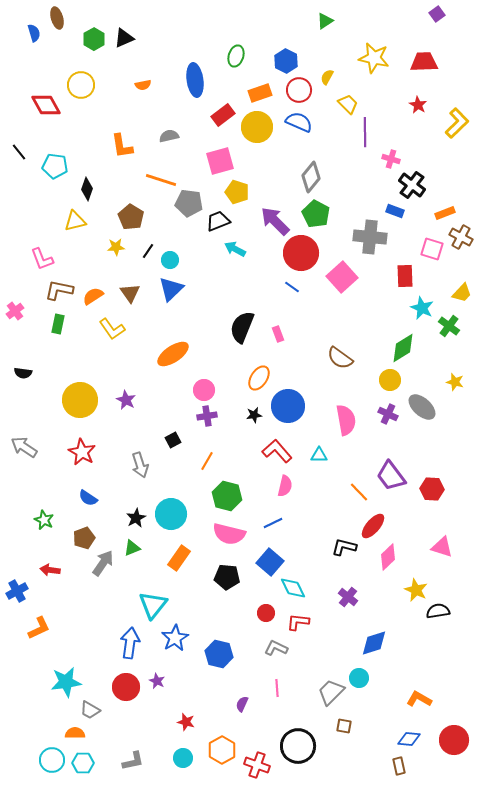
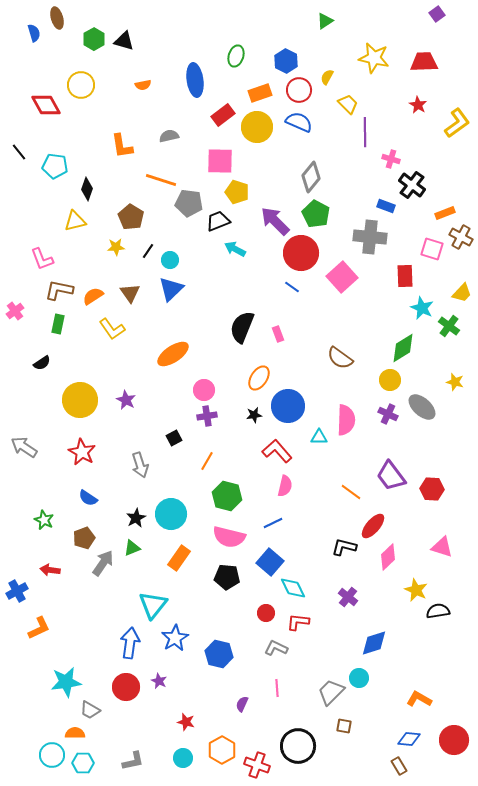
black triangle at (124, 38): moved 3 px down; rotated 40 degrees clockwise
yellow L-shape at (457, 123): rotated 8 degrees clockwise
pink square at (220, 161): rotated 16 degrees clockwise
blue rectangle at (395, 211): moved 9 px left, 5 px up
black semicircle at (23, 373): moved 19 px right, 10 px up; rotated 42 degrees counterclockwise
pink semicircle at (346, 420): rotated 12 degrees clockwise
black square at (173, 440): moved 1 px right, 2 px up
cyan triangle at (319, 455): moved 18 px up
orange line at (359, 492): moved 8 px left; rotated 10 degrees counterclockwise
pink semicircle at (229, 534): moved 3 px down
purple star at (157, 681): moved 2 px right
cyan circle at (52, 760): moved 5 px up
brown rectangle at (399, 766): rotated 18 degrees counterclockwise
